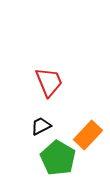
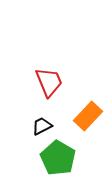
black trapezoid: moved 1 px right
orange rectangle: moved 19 px up
